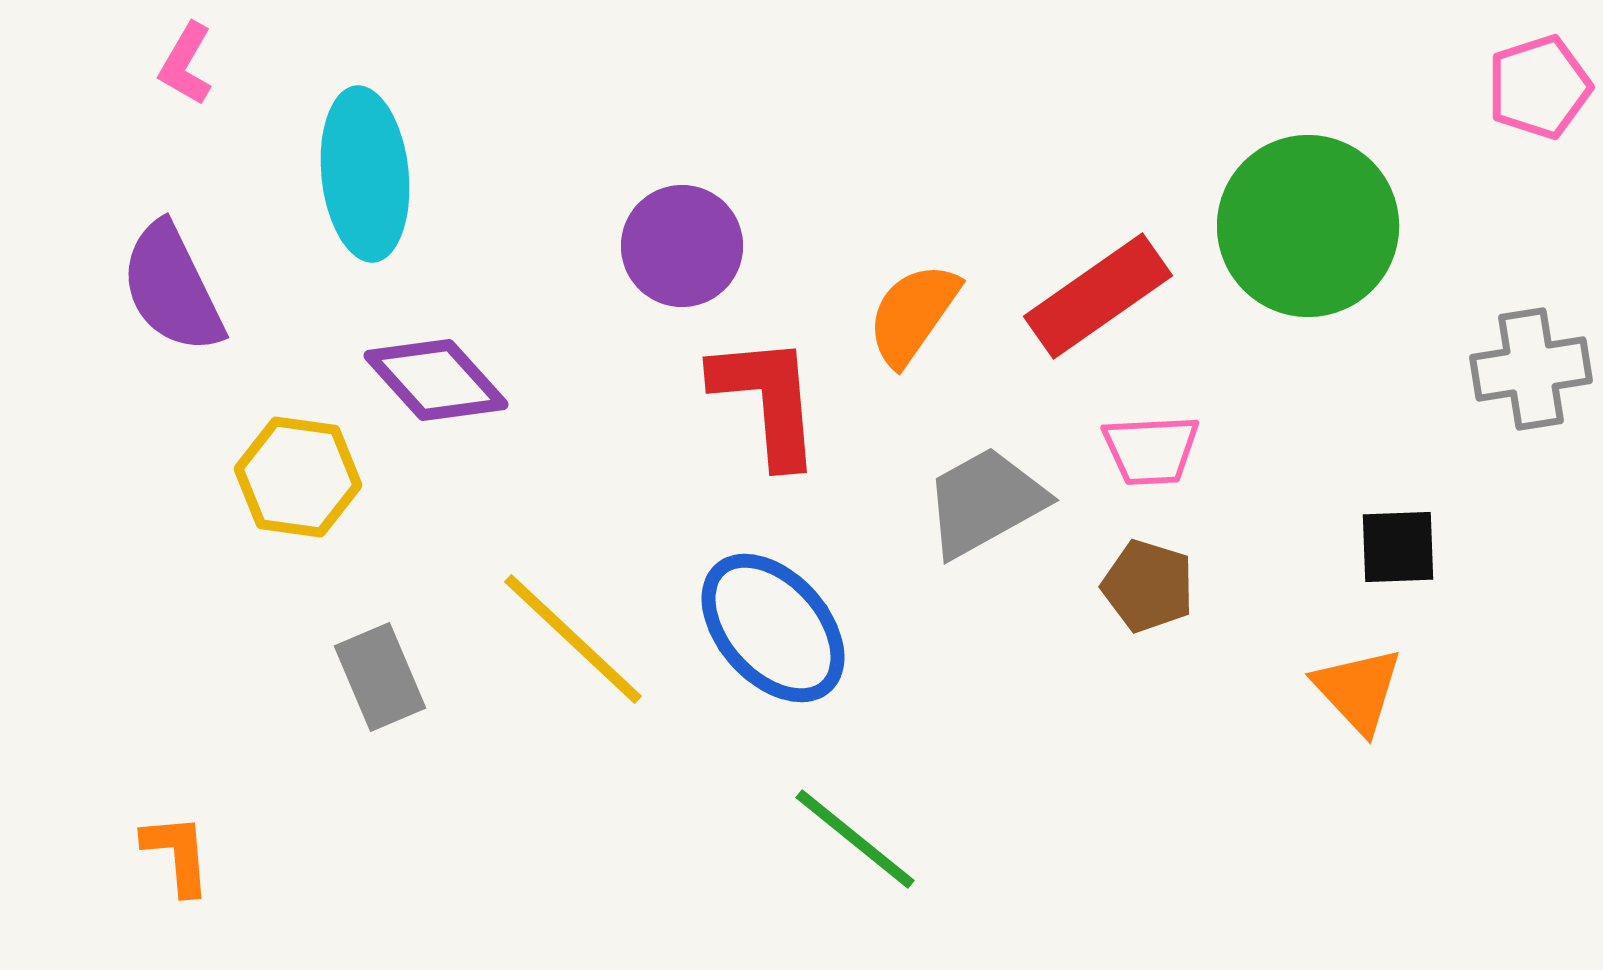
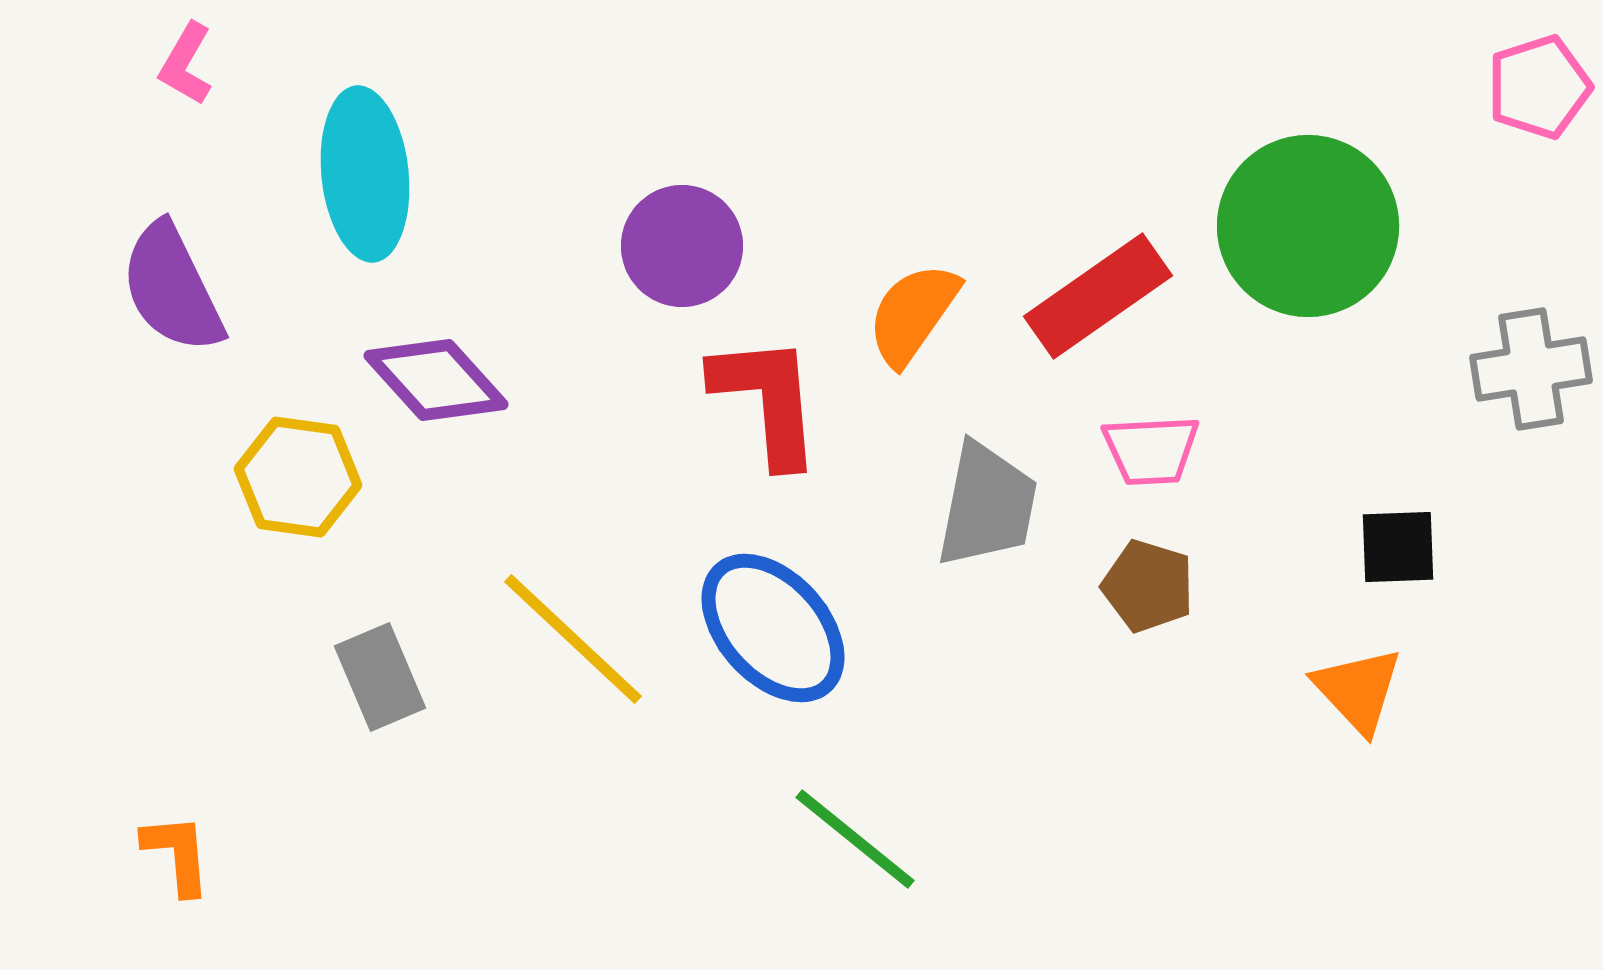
gray trapezoid: moved 2 px right, 3 px down; rotated 130 degrees clockwise
